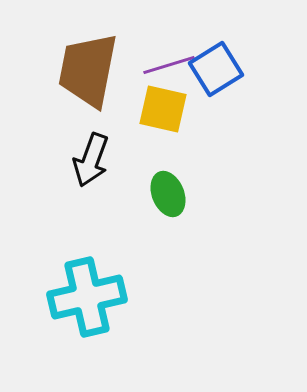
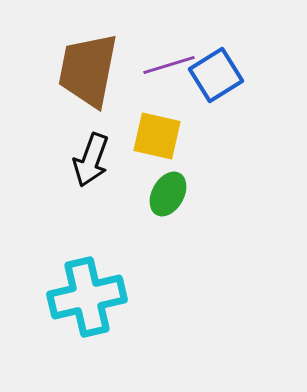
blue square: moved 6 px down
yellow square: moved 6 px left, 27 px down
green ellipse: rotated 51 degrees clockwise
